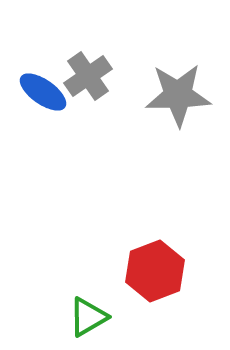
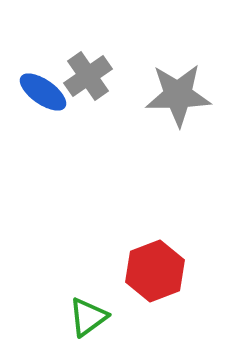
green triangle: rotated 6 degrees counterclockwise
